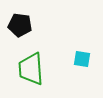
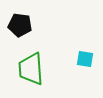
cyan square: moved 3 px right
